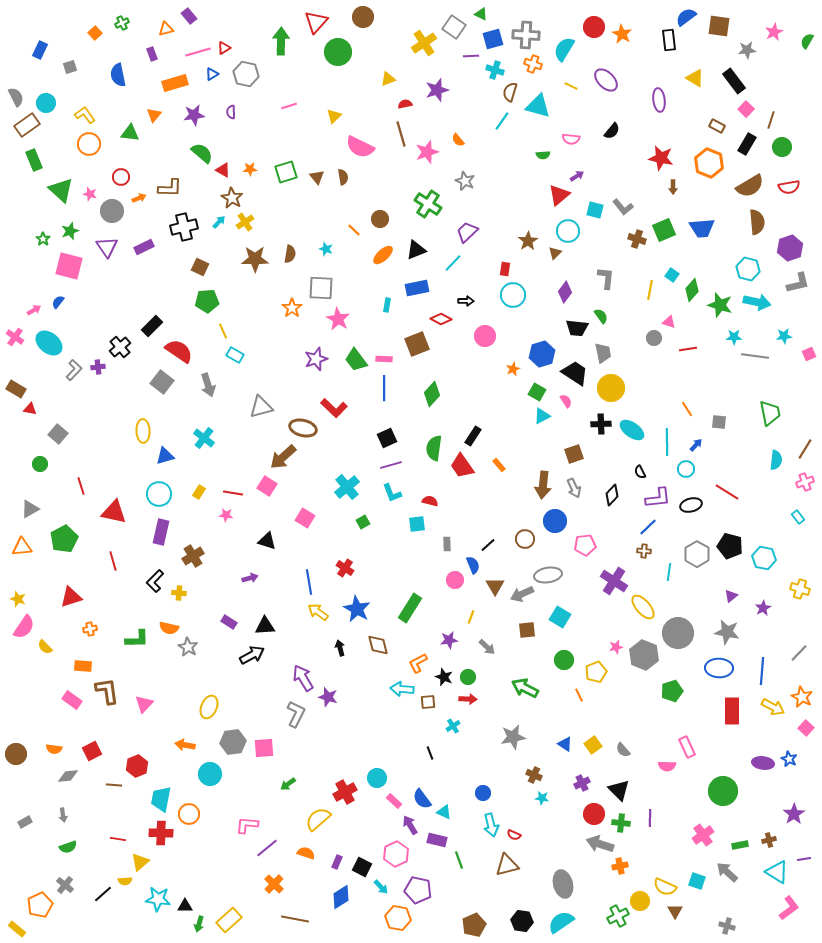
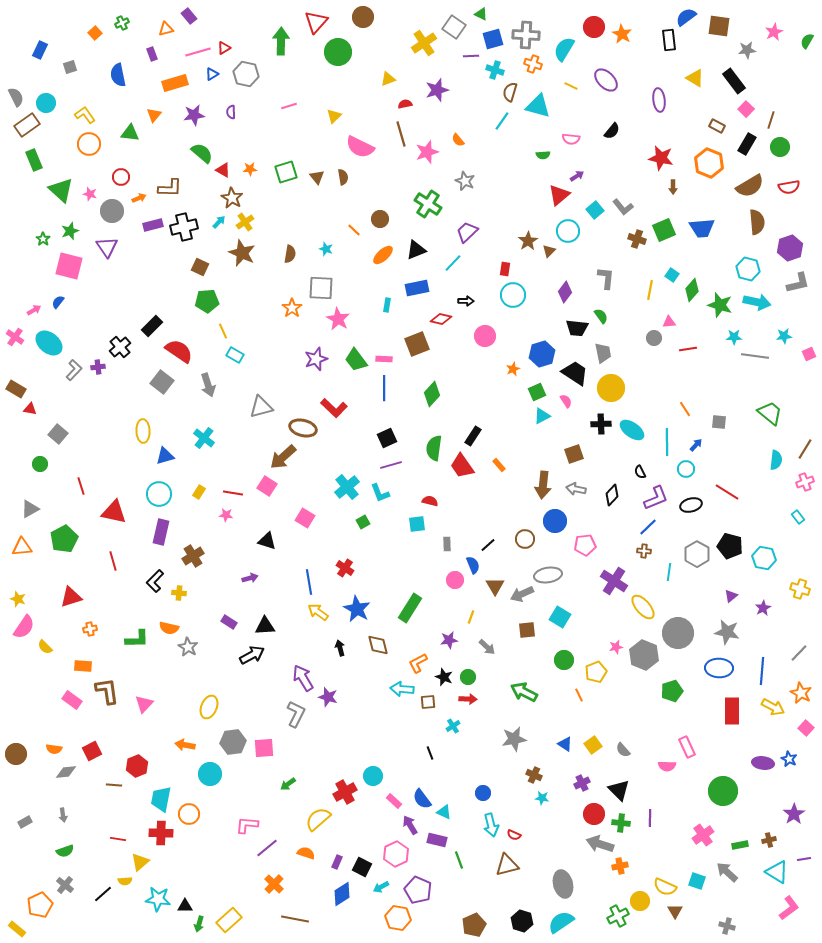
green circle at (782, 147): moved 2 px left
cyan square at (595, 210): rotated 36 degrees clockwise
purple rectangle at (144, 247): moved 9 px right, 22 px up; rotated 12 degrees clockwise
brown triangle at (555, 253): moved 6 px left, 2 px up
brown star at (255, 259): moved 13 px left, 6 px up; rotated 24 degrees clockwise
red diamond at (441, 319): rotated 15 degrees counterclockwise
pink triangle at (669, 322): rotated 24 degrees counterclockwise
green square at (537, 392): rotated 36 degrees clockwise
orange line at (687, 409): moved 2 px left
green trapezoid at (770, 413): rotated 40 degrees counterclockwise
gray arrow at (574, 488): moved 2 px right, 1 px down; rotated 126 degrees clockwise
cyan L-shape at (392, 493): moved 12 px left
purple L-shape at (658, 498): moved 2 px left; rotated 16 degrees counterclockwise
green arrow at (525, 688): moved 1 px left, 4 px down
orange star at (802, 697): moved 1 px left, 4 px up
gray star at (513, 737): moved 1 px right, 2 px down
gray diamond at (68, 776): moved 2 px left, 4 px up
cyan circle at (377, 778): moved 4 px left, 2 px up
green semicircle at (68, 847): moved 3 px left, 4 px down
cyan arrow at (381, 887): rotated 105 degrees clockwise
purple pentagon at (418, 890): rotated 12 degrees clockwise
blue diamond at (341, 897): moved 1 px right, 3 px up
black hexagon at (522, 921): rotated 10 degrees clockwise
